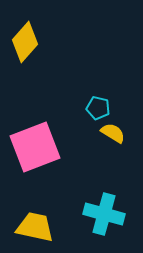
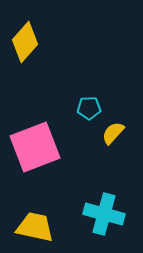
cyan pentagon: moved 9 px left; rotated 15 degrees counterclockwise
yellow semicircle: rotated 80 degrees counterclockwise
